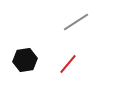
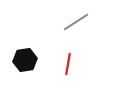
red line: rotated 30 degrees counterclockwise
